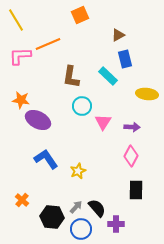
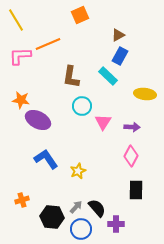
blue rectangle: moved 5 px left, 3 px up; rotated 42 degrees clockwise
yellow ellipse: moved 2 px left
orange cross: rotated 32 degrees clockwise
